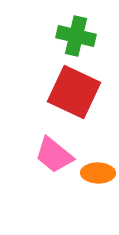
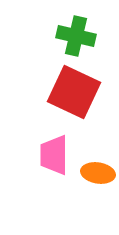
pink trapezoid: rotated 51 degrees clockwise
orange ellipse: rotated 8 degrees clockwise
